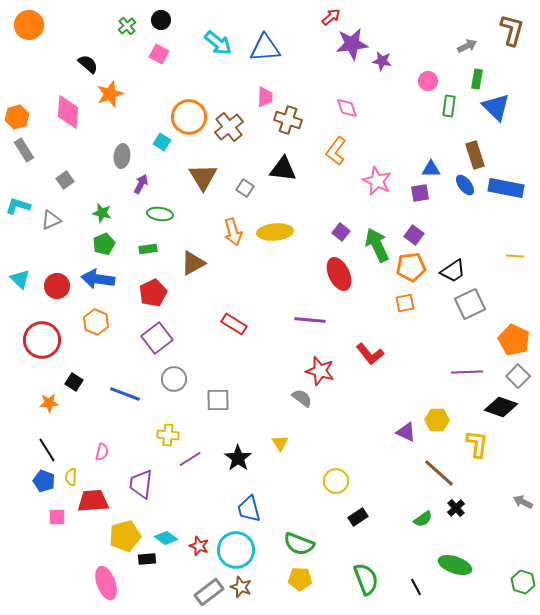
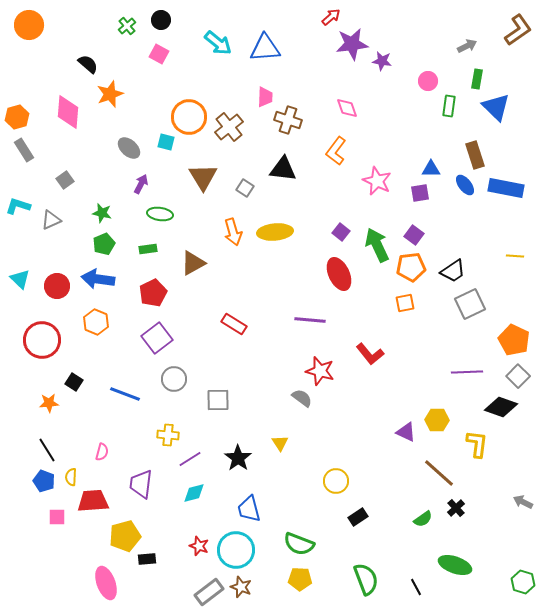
brown L-shape at (512, 30): moved 6 px right; rotated 40 degrees clockwise
cyan square at (162, 142): moved 4 px right; rotated 18 degrees counterclockwise
gray ellipse at (122, 156): moved 7 px right, 8 px up; rotated 55 degrees counterclockwise
cyan diamond at (166, 538): moved 28 px right, 45 px up; rotated 50 degrees counterclockwise
